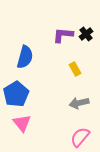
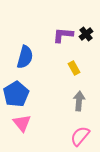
yellow rectangle: moved 1 px left, 1 px up
gray arrow: moved 2 px up; rotated 108 degrees clockwise
pink semicircle: moved 1 px up
